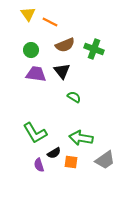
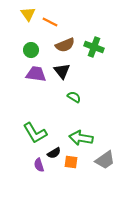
green cross: moved 2 px up
